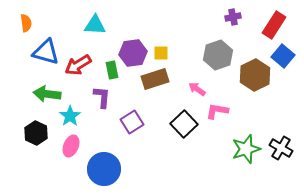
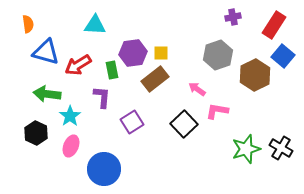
orange semicircle: moved 2 px right, 1 px down
brown rectangle: rotated 20 degrees counterclockwise
